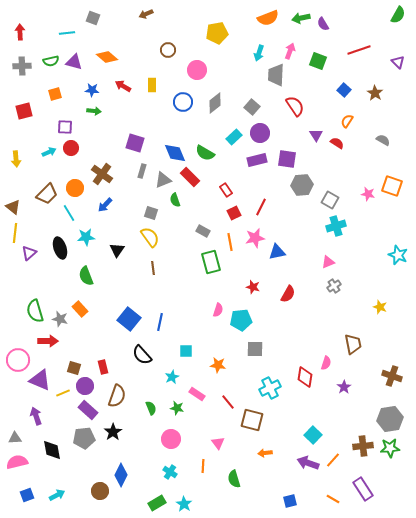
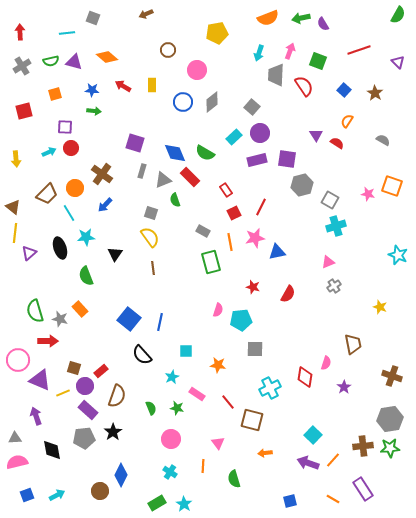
gray cross at (22, 66): rotated 30 degrees counterclockwise
gray diamond at (215, 103): moved 3 px left, 1 px up
red semicircle at (295, 106): moved 9 px right, 20 px up
gray hexagon at (302, 185): rotated 10 degrees counterclockwise
black triangle at (117, 250): moved 2 px left, 4 px down
red rectangle at (103, 367): moved 2 px left, 4 px down; rotated 64 degrees clockwise
